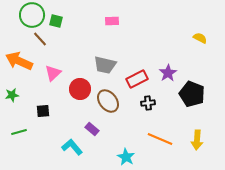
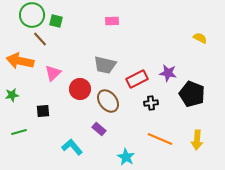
orange arrow: moved 1 px right; rotated 12 degrees counterclockwise
purple star: rotated 30 degrees counterclockwise
black cross: moved 3 px right
purple rectangle: moved 7 px right
